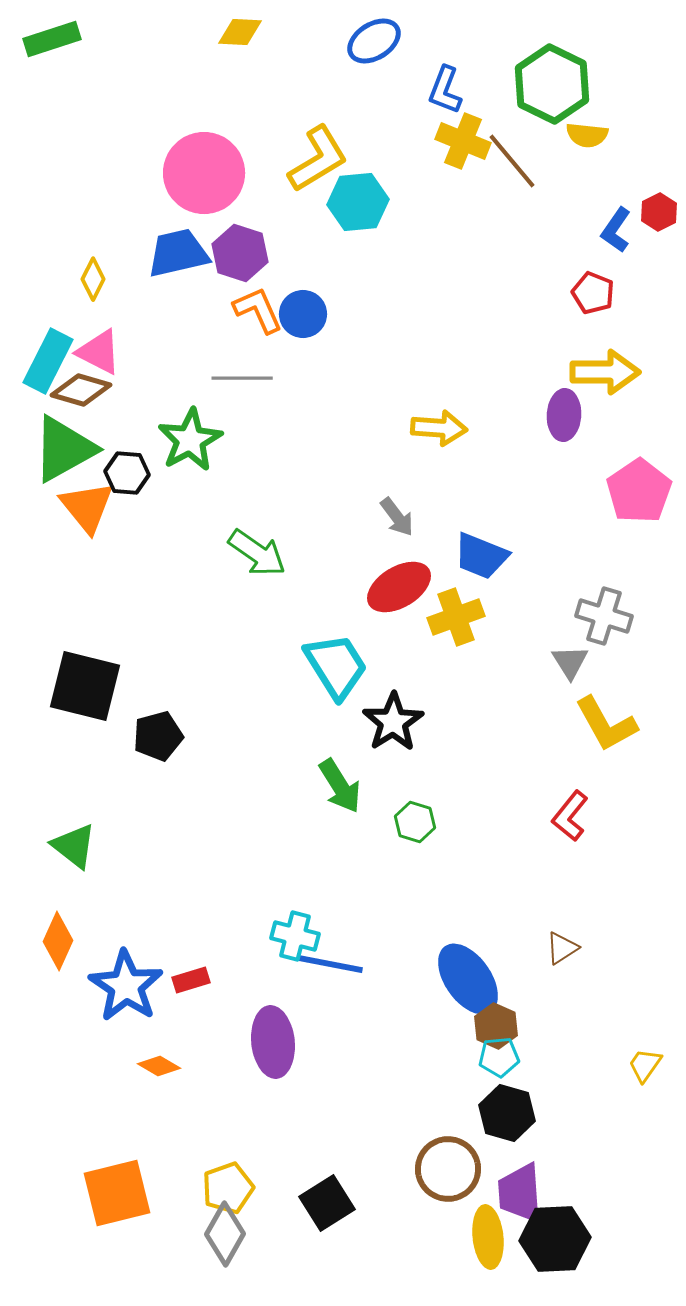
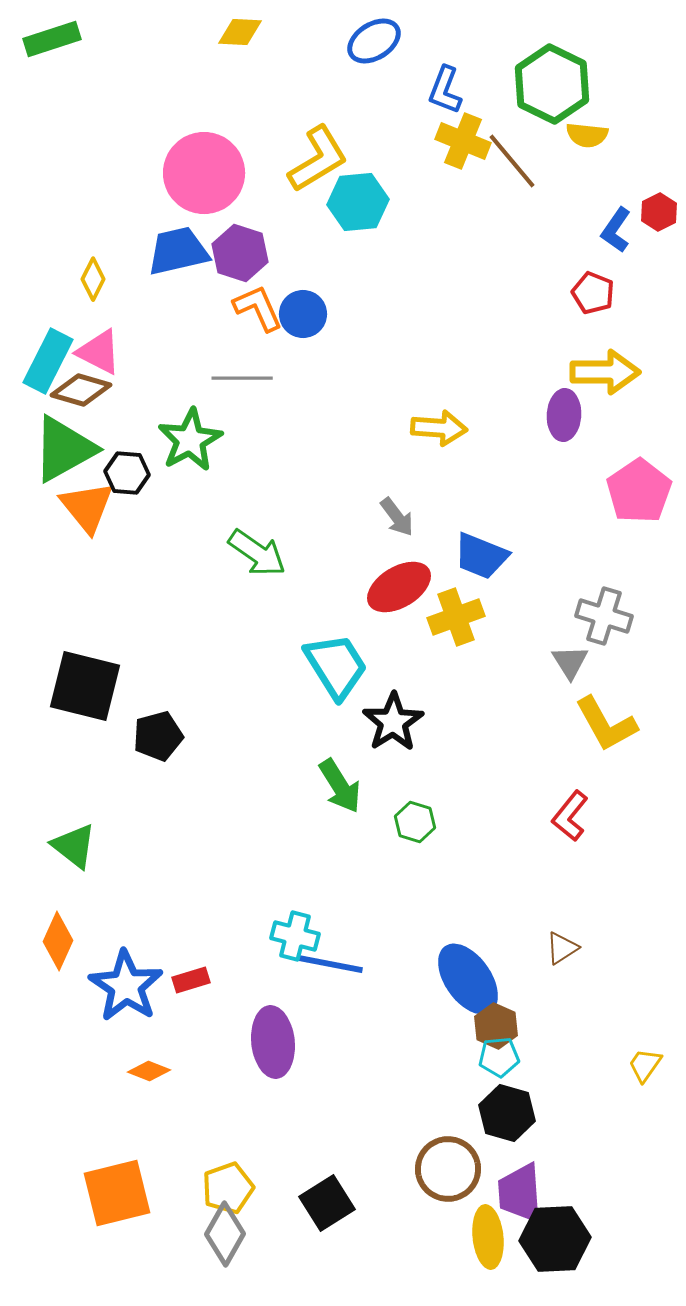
blue trapezoid at (178, 253): moved 2 px up
orange L-shape at (258, 310): moved 2 px up
orange diamond at (159, 1066): moved 10 px left, 5 px down; rotated 9 degrees counterclockwise
